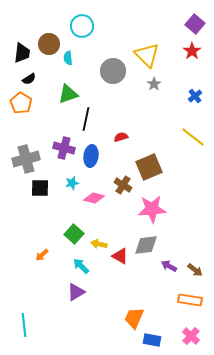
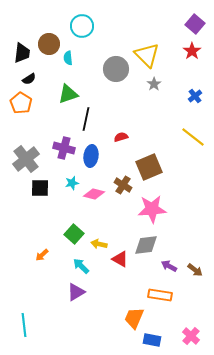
gray circle: moved 3 px right, 2 px up
gray cross: rotated 24 degrees counterclockwise
pink diamond: moved 4 px up
red triangle: moved 3 px down
orange rectangle: moved 30 px left, 5 px up
